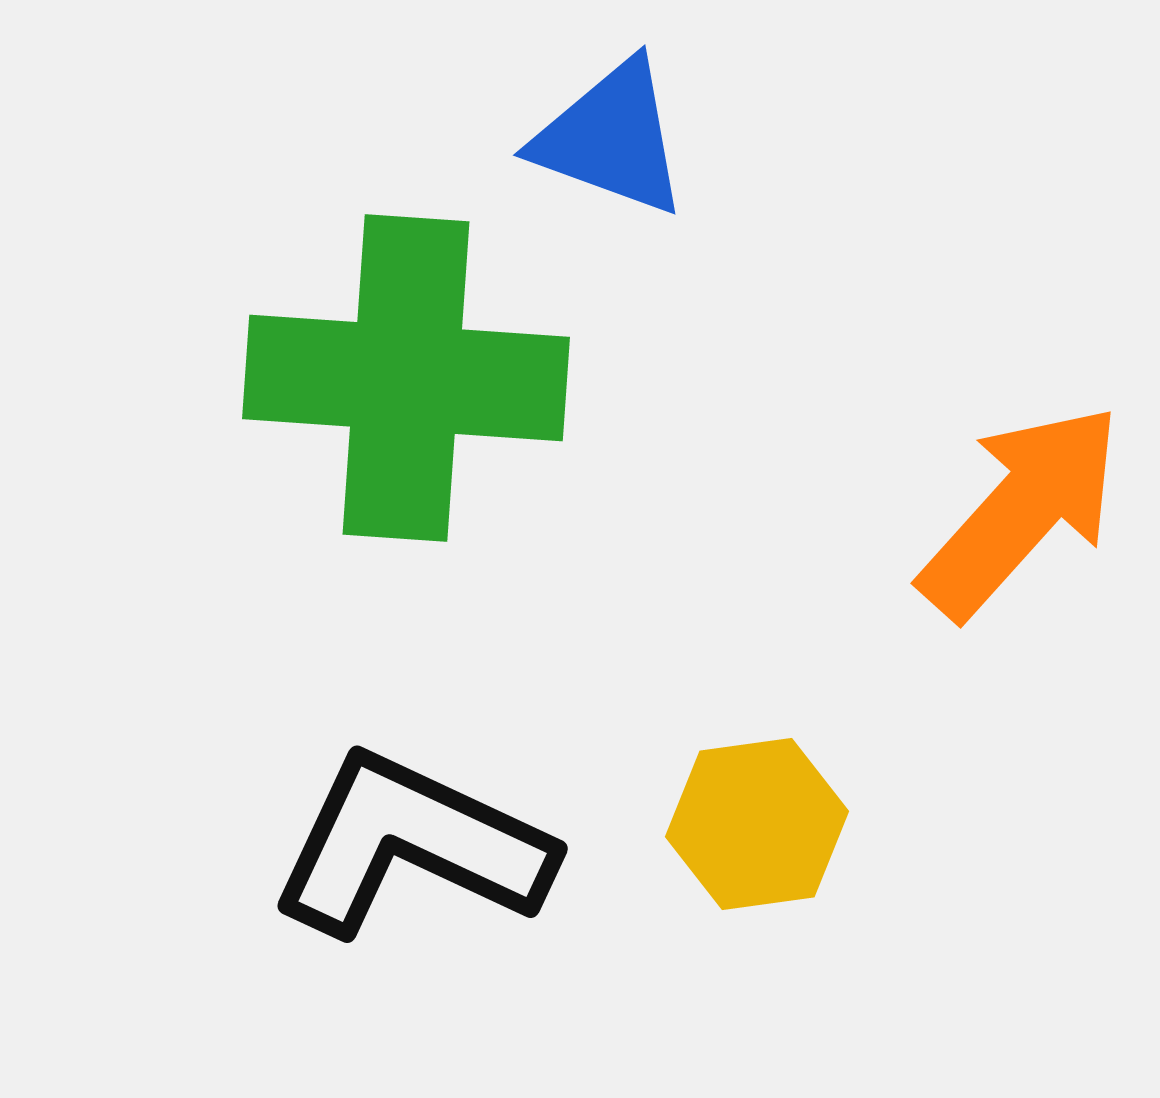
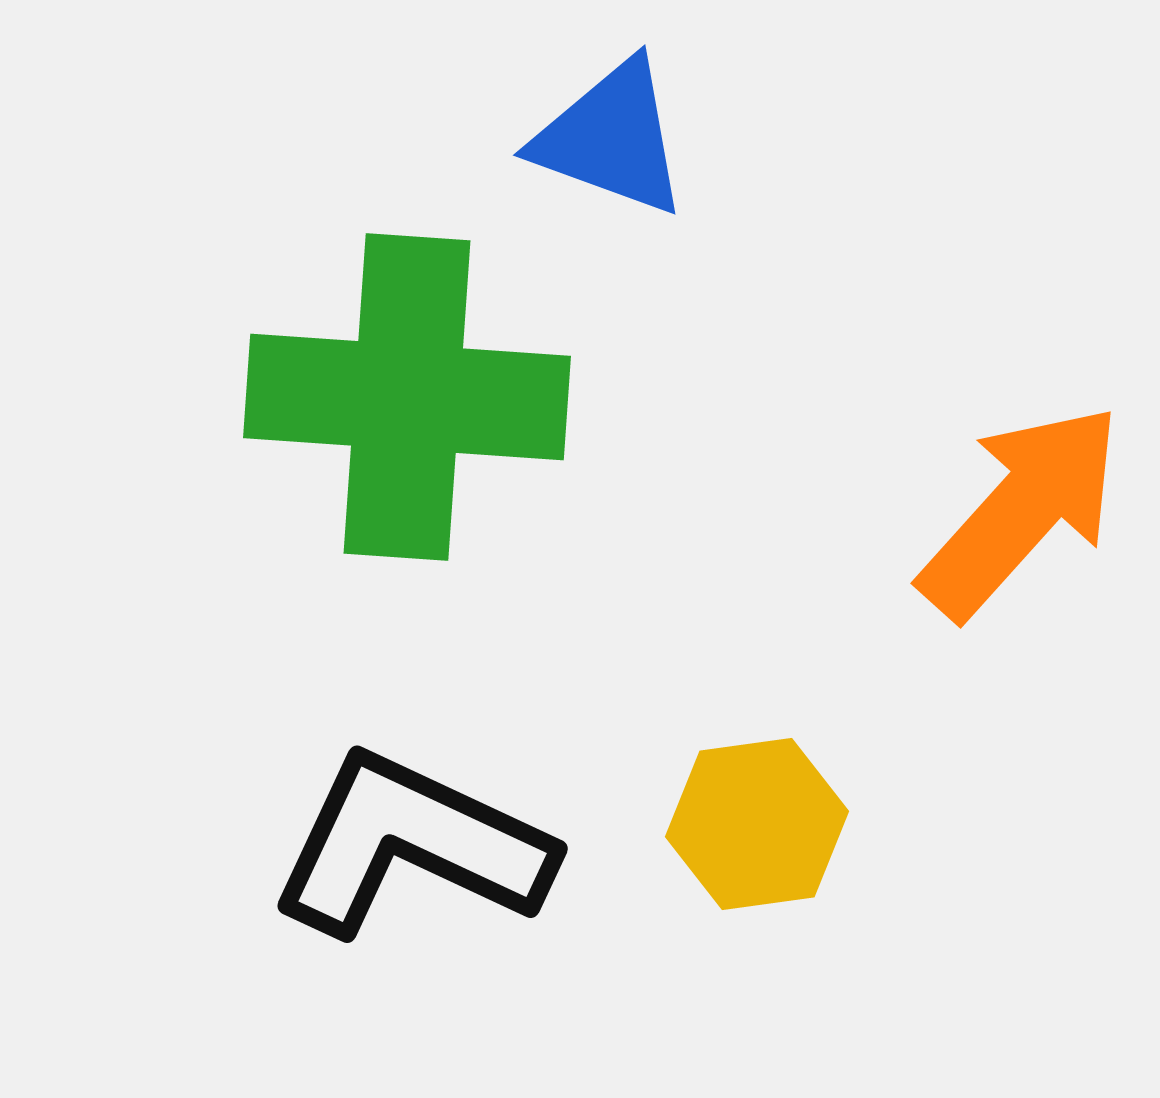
green cross: moved 1 px right, 19 px down
